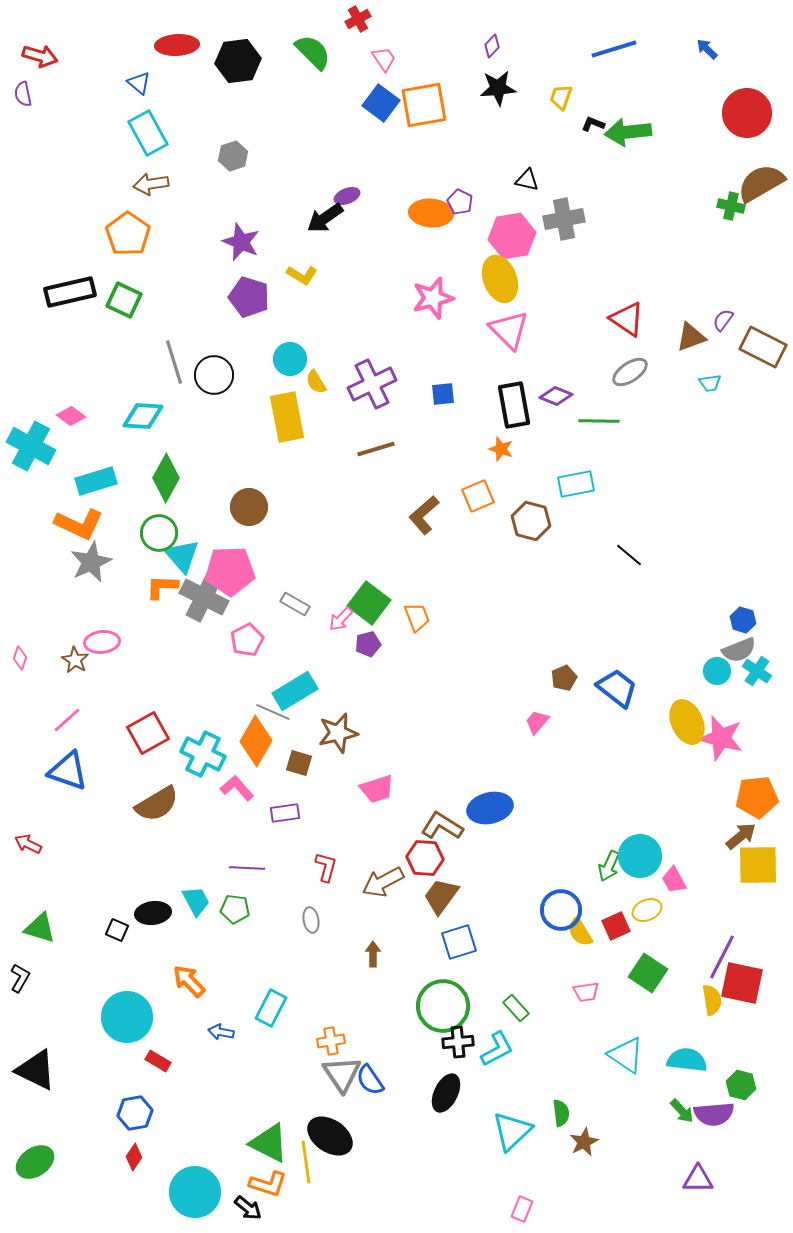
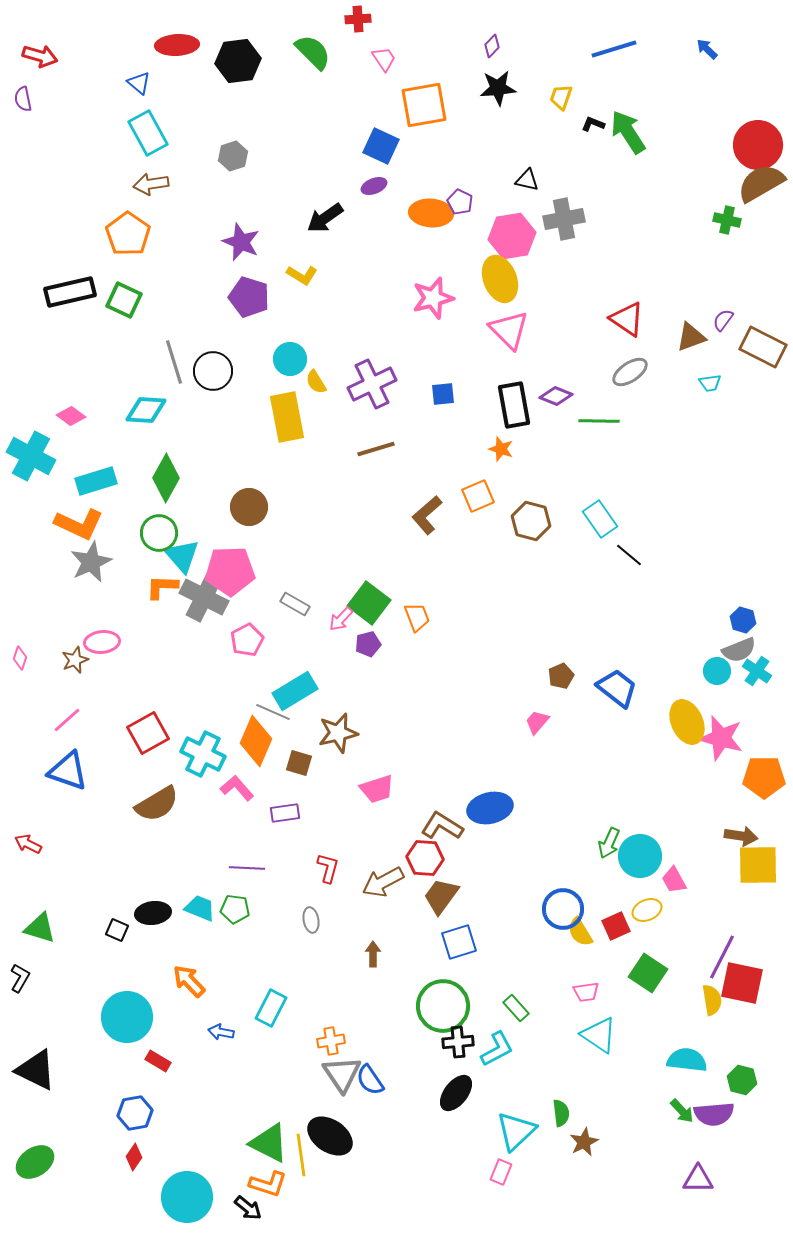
red cross at (358, 19): rotated 25 degrees clockwise
purple semicircle at (23, 94): moved 5 px down
blue square at (381, 103): moved 43 px down; rotated 12 degrees counterclockwise
red circle at (747, 113): moved 11 px right, 32 px down
green arrow at (628, 132): rotated 63 degrees clockwise
purple ellipse at (347, 196): moved 27 px right, 10 px up
green cross at (731, 206): moved 4 px left, 14 px down
black circle at (214, 375): moved 1 px left, 4 px up
cyan diamond at (143, 416): moved 3 px right, 6 px up
cyan cross at (31, 446): moved 10 px down
cyan rectangle at (576, 484): moved 24 px right, 35 px down; rotated 66 degrees clockwise
brown L-shape at (424, 515): moved 3 px right
brown star at (75, 660): rotated 20 degrees clockwise
brown pentagon at (564, 678): moved 3 px left, 2 px up
orange diamond at (256, 741): rotated 6 degrees counterclockwise
orange pentagon at (757, 797): moved 7 px right, 20 px up; rotated 6 degrees clockwise
brown arrow at (741, 836): rotated 48 degrees clockwise
green arrow at (609, 866): moved 23 px up
red L-shape at (326, 867): moved 2 px right, 1 px down
cyan trapezoid at (196, 901): moved 4 px right, 7 px down; rotated 40 degrees counterclockwise
blue circle at (561, 910): moved 2 px right, 1 px up
cyan triangle at (626, 1055): moved 27 px left, 20 px up
green hexagon at (741, 1085): moved 1 px right, 5 px up
black ellipse at (446, 1093): moved 10 px right; rotated 12 degrees clockwise
cyan triangle at (512, 1131): moved 4 px right
yellow line at (306, 1162): moved 5 px left, 7 px up
cyan circle at (195, 1192): moved 8 px left, 5 px down
pink rectangle at (522, 1209): moved 21 px left, 37 px up
